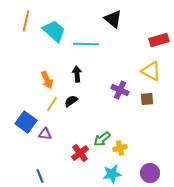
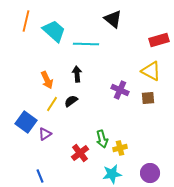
brown square: moved 1 px right, 1 px up
purple triangle: rotated 40 degrees counterclockwise
green arrow: rotated 66 degrees counterclockwise
